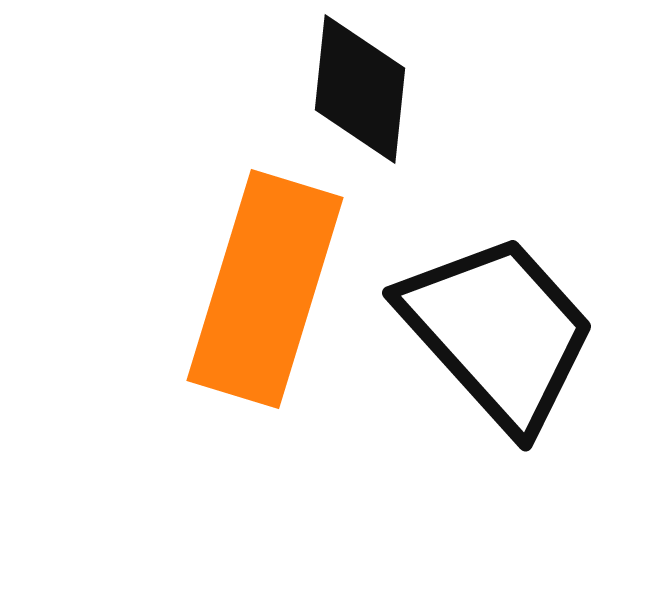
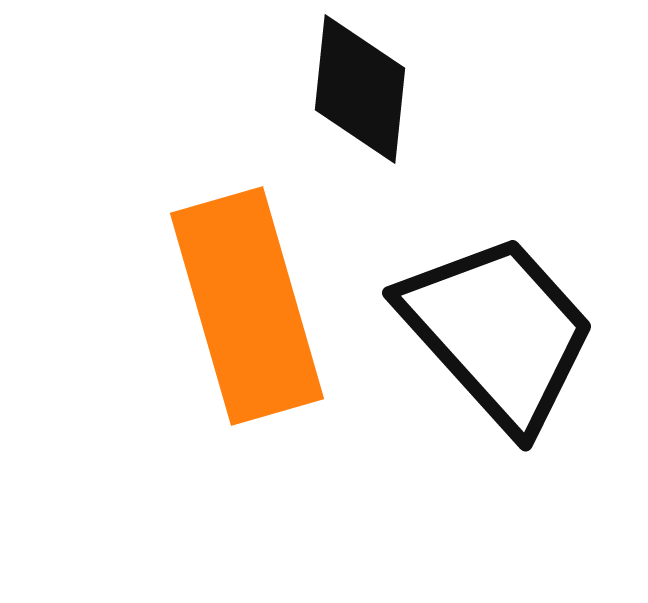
orange rectangle: moved 18 px left, 17 px down; rotated 33 degrees counterclockwise
